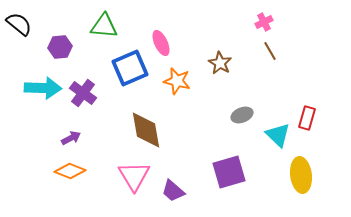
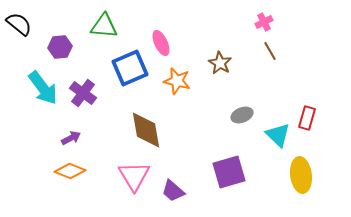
cyan arrow: rotated 51 degrees clockwise
